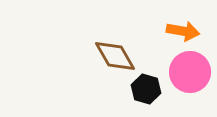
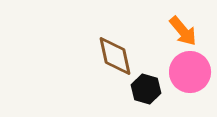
orange arrow: rotated 40 degrees clockwise
brown diamond: rotated 18 degrees clockwise
